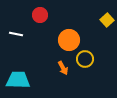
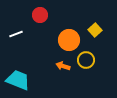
yellow square: moved 12 px left, 10 px down
white line: rotated 32 degrees counterclockwise
yellow circle: moved 1 px right, 1 px down
orange arrow: moved 2 px up; rotated 136 degrees clockwise
cyan trapezoid: rotated 20 degrees clockwise
